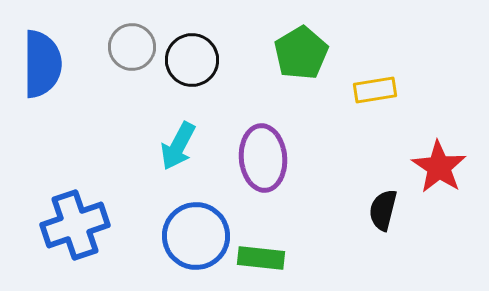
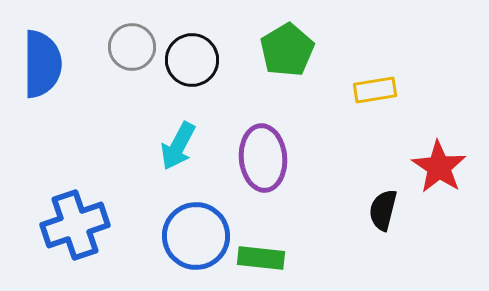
green pentagon: moved 14 px left, 3 px up
